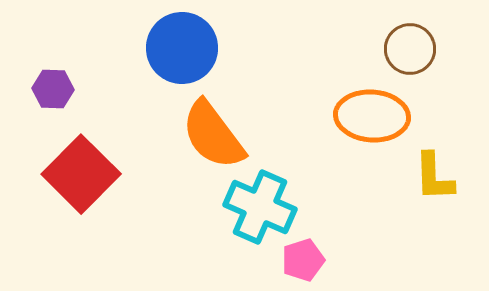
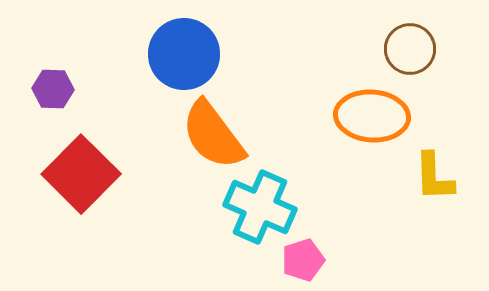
blue circle: moved 2 px right, 6 px down
